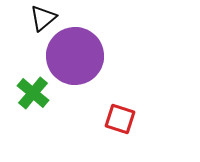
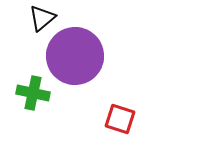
black triangle: moved 1 px left
green cross: rotated 28 degrees counterclockwise
